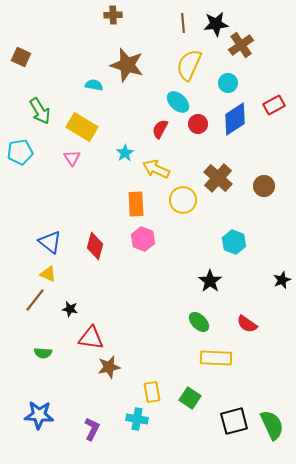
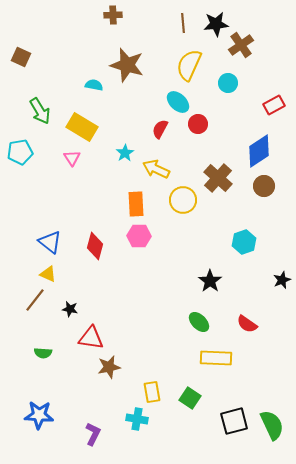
blue diamond at (235, 119): moved 24 px right, 32 px down
pink hexagon at (143, 239): moved 4 px left, 3 px up; rotated 20 degrees counterclockwise
cyan hexagon at (234, 242): moved 10 px right; rotated 20 degrees clockwise
purple L-shape at (92, 429): moved 1 px right, 5 px down
